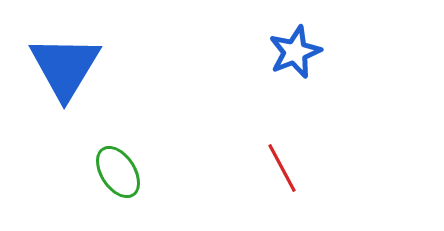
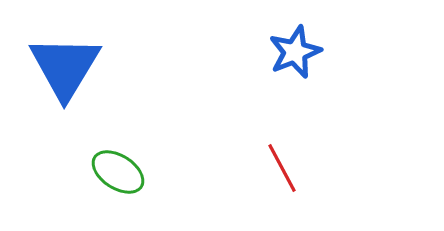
green ellipse: rotated 24 degrees counterclockwise
